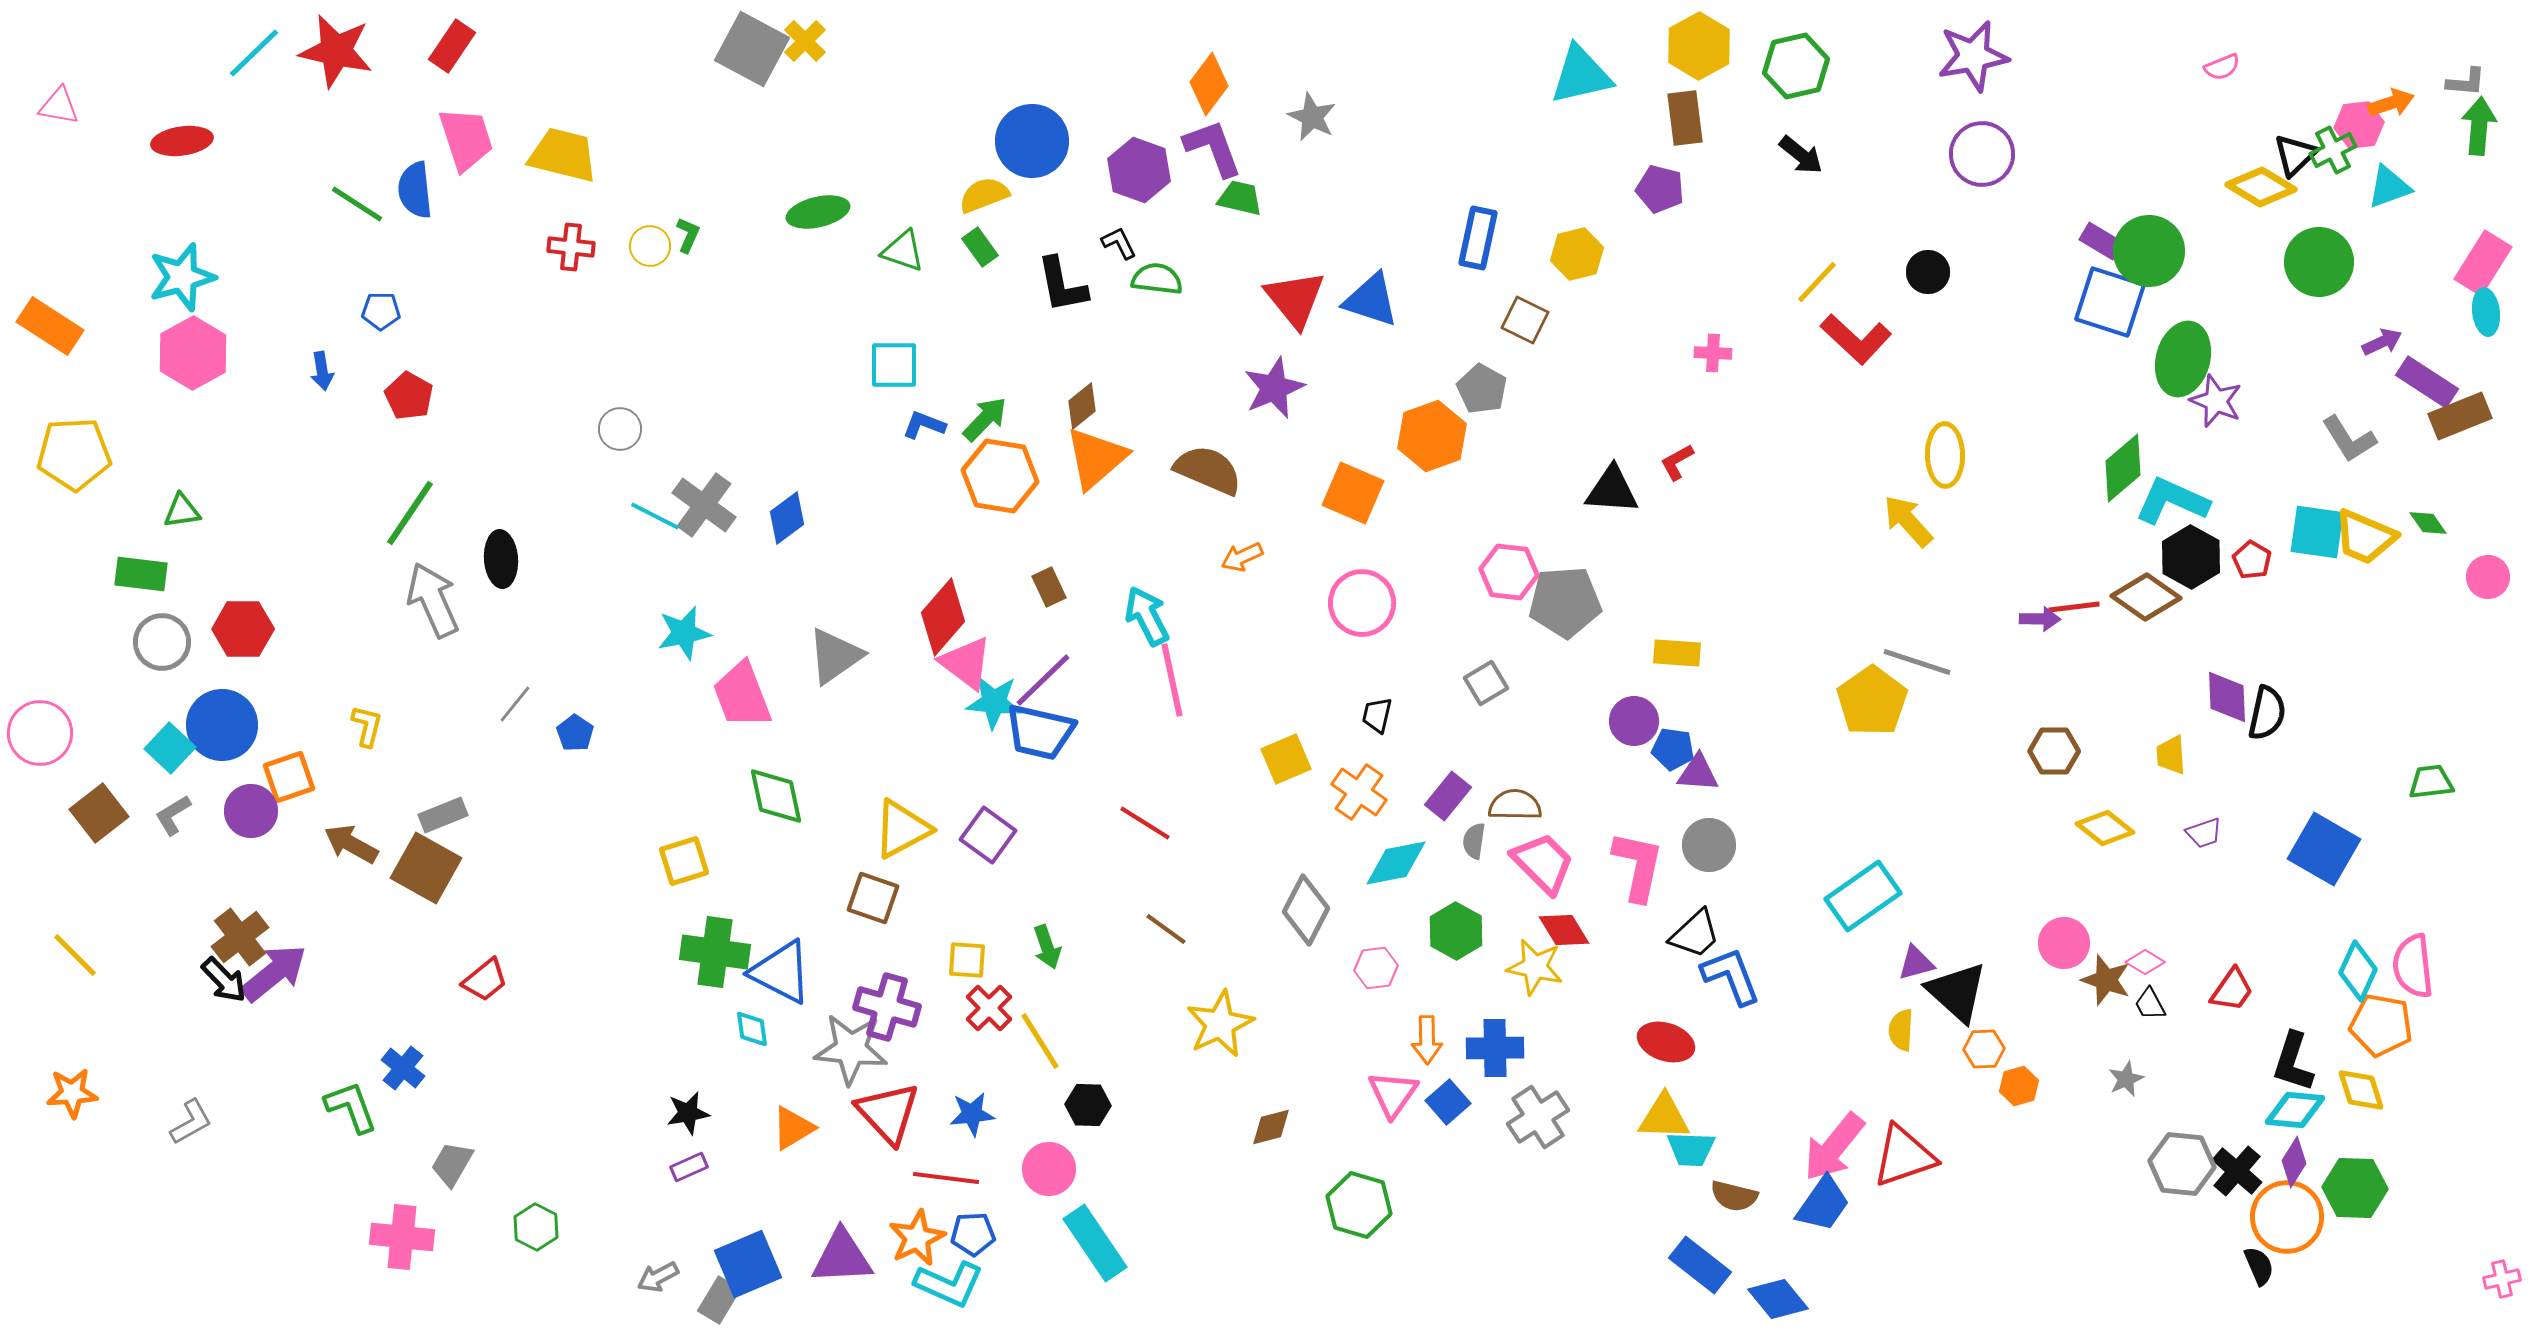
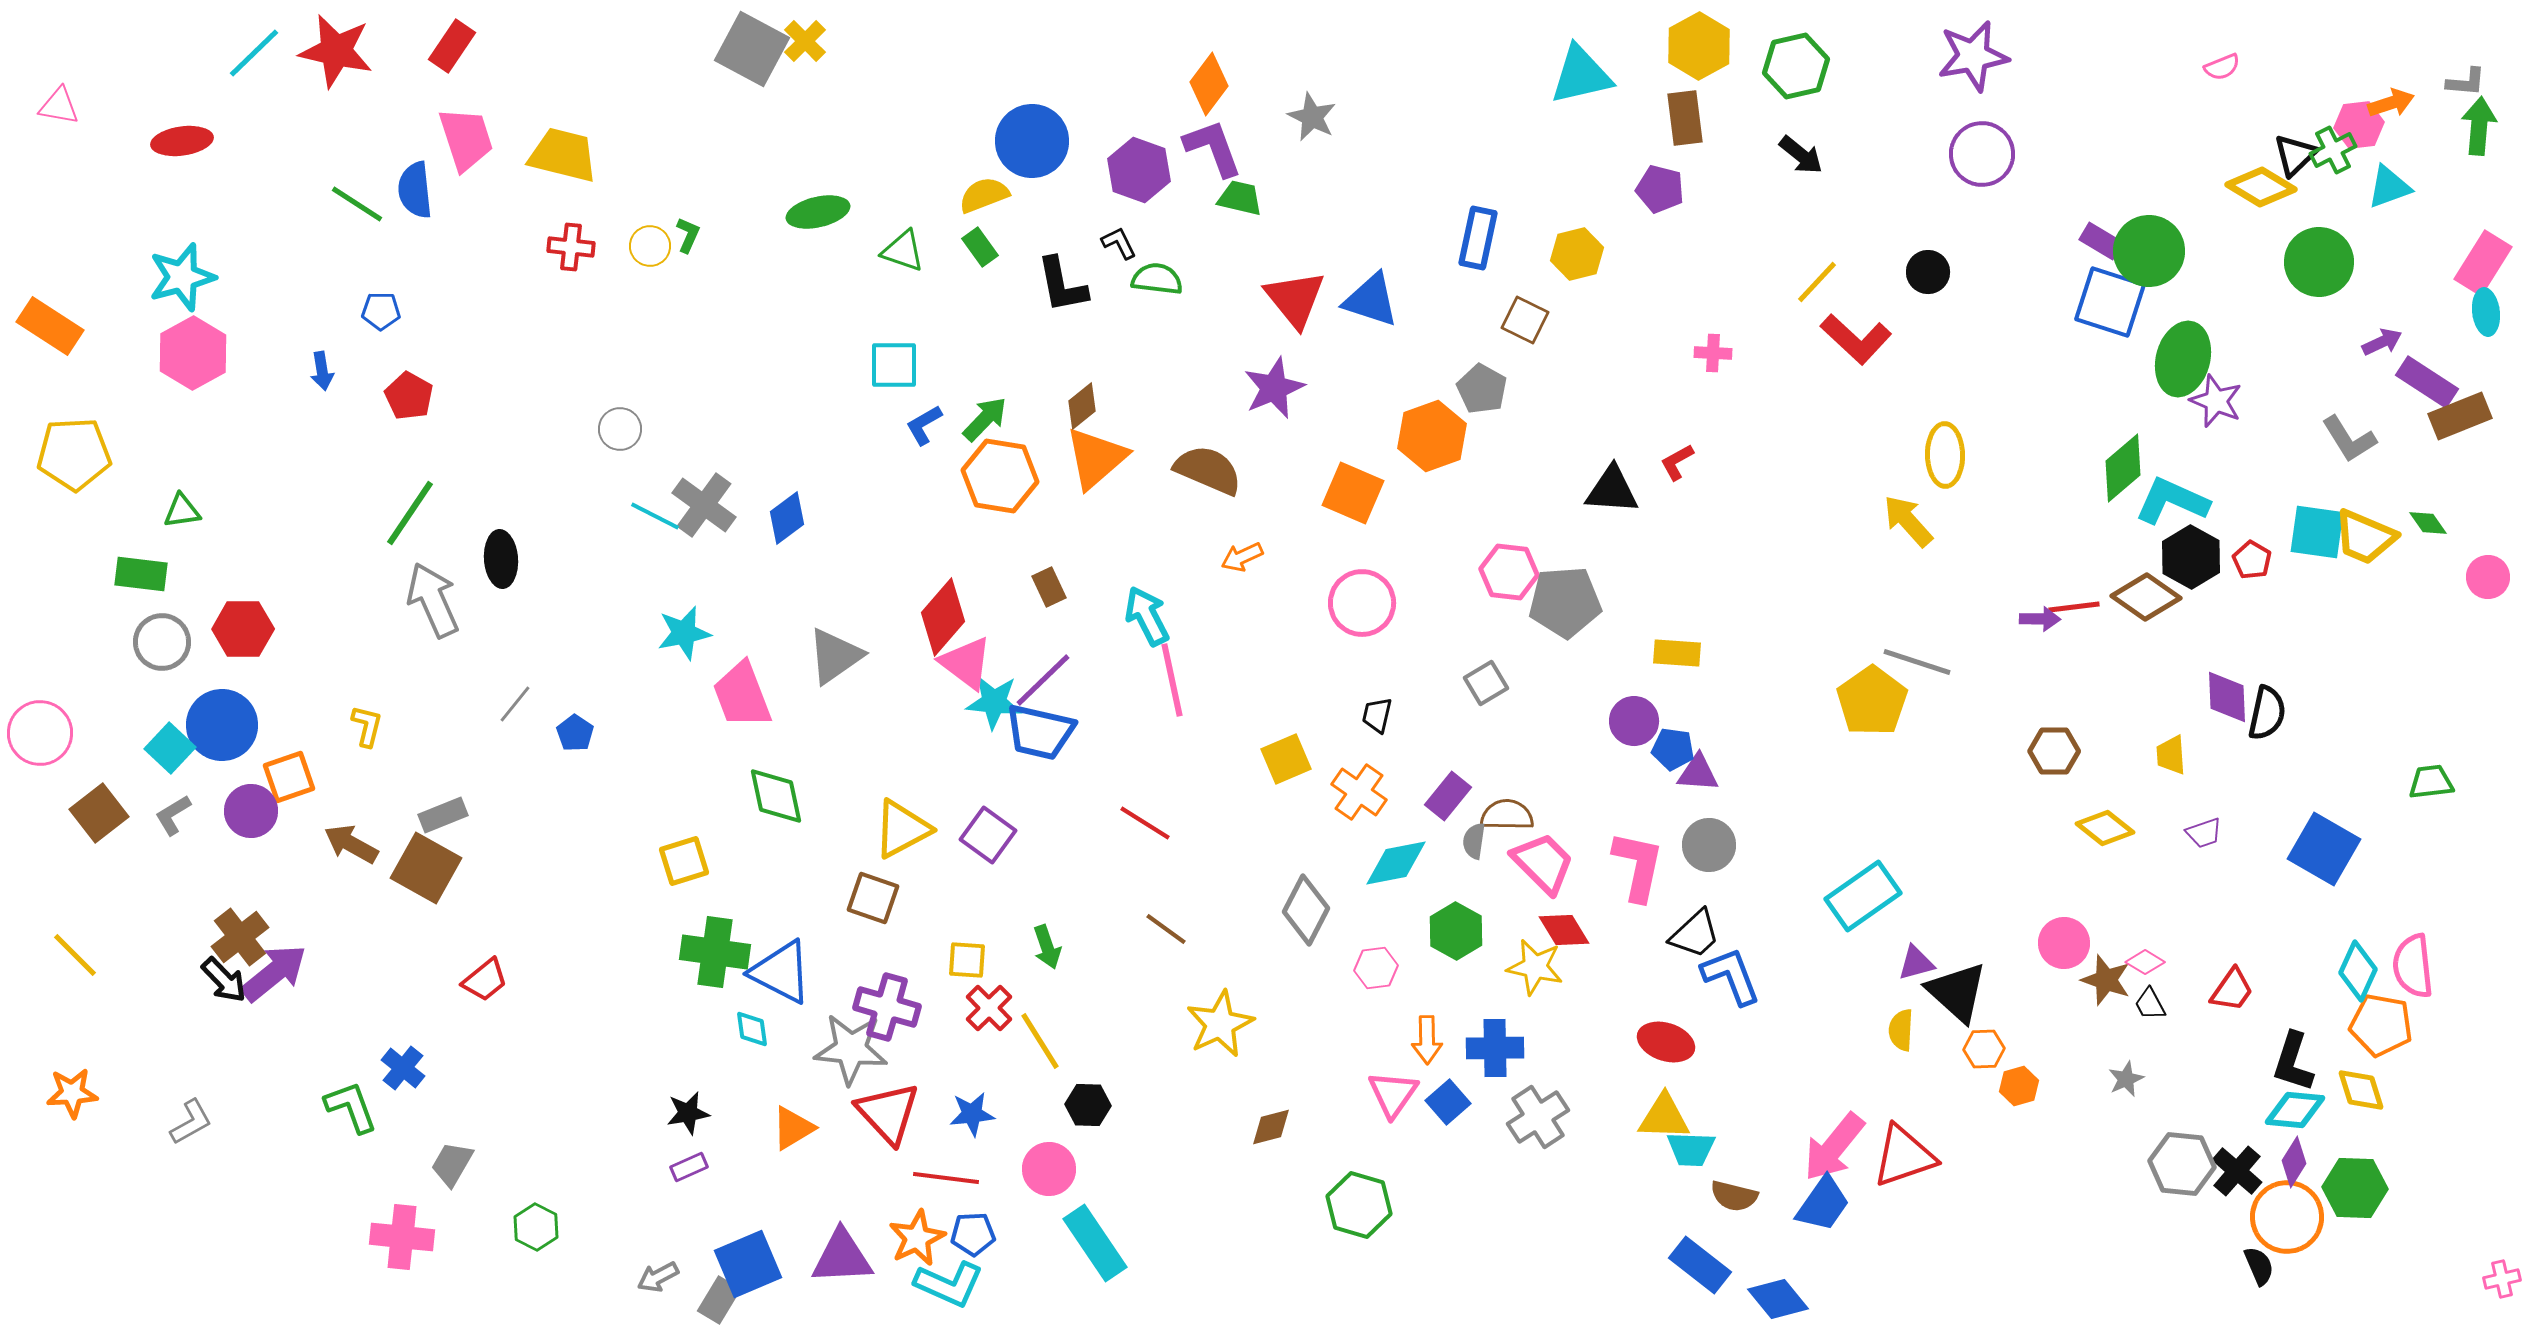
blue L-shape at (924, 425): rotated 51 degrees counterclockwise
brown semicircle at (1515, 805): moved 8 px left, 10 px down
